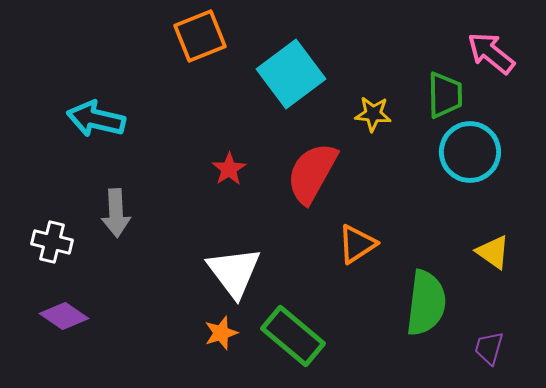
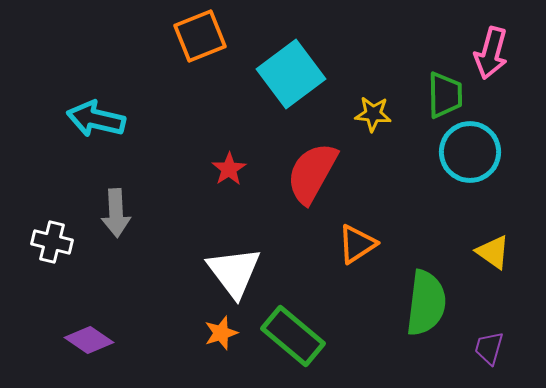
pink arrow: rotated 114 degrees counterclockwise
purple diamond: moved 25 px right, 24 px down
